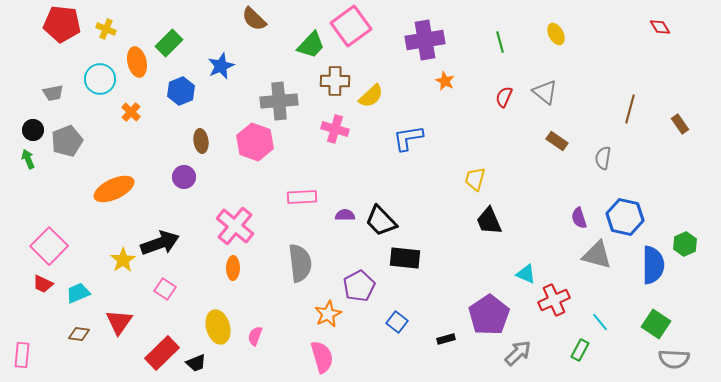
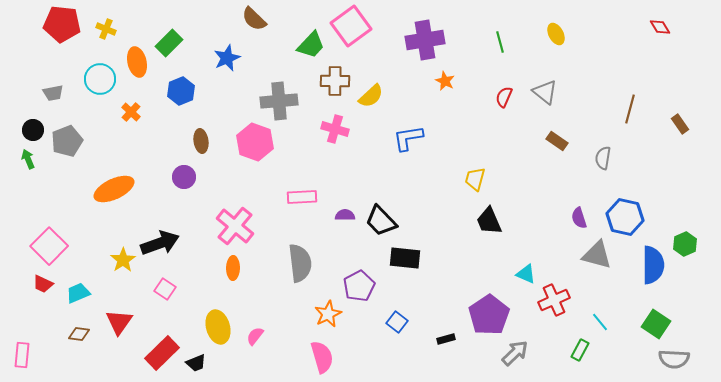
blue star at (221, 66): moved 6 px right, 8 px up
pink semicircle at (255, 336): rotated 18 degrees clockwise
gray arrow at (518, 353): moved 3 px left
